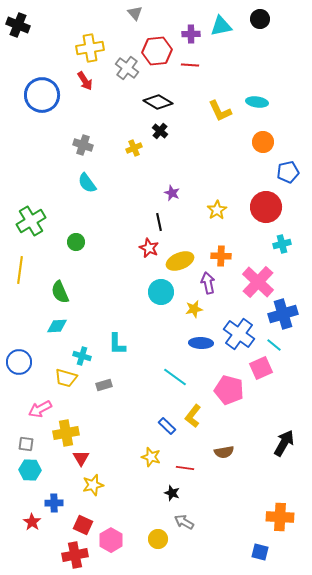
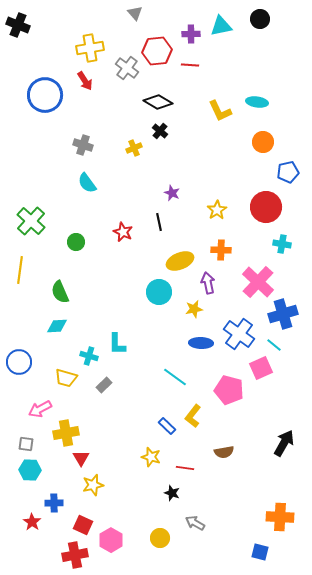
blue circle at (42, 95): moved 3 px right
green cross at (31, 221): rotated 16 degrees counterclockwise
cyan cross at (282, 244): rotated 24 degrees clockwise
red star at (149, 248): moved 26 px left, 16 px up
orange cross at (221, 256): moved 6 px up
cyan circle at (161, 292): moved 2 px left
cyan cross at (82, 356): moved 7 px right
gray rectangle at (104, 385): rotated 28 degrees counterclockwise
gray arrow at (184, 522): moved 11 px right, 1 px down
yellow circle at (158, 539): moved 2 px right, 1 px up
